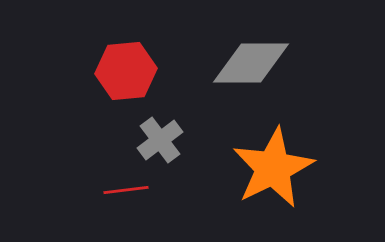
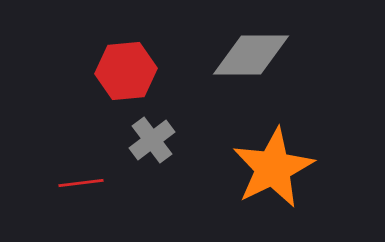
gray diamond: moved 8 px up
gray cross: moved 8 px left
red line: moved 45 px left, 7 px up
